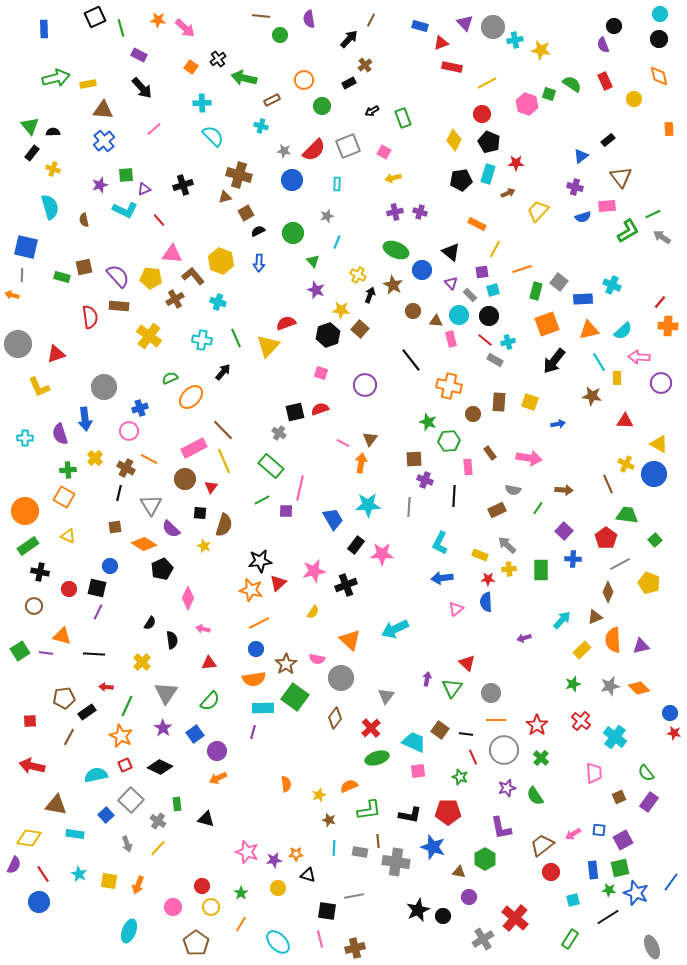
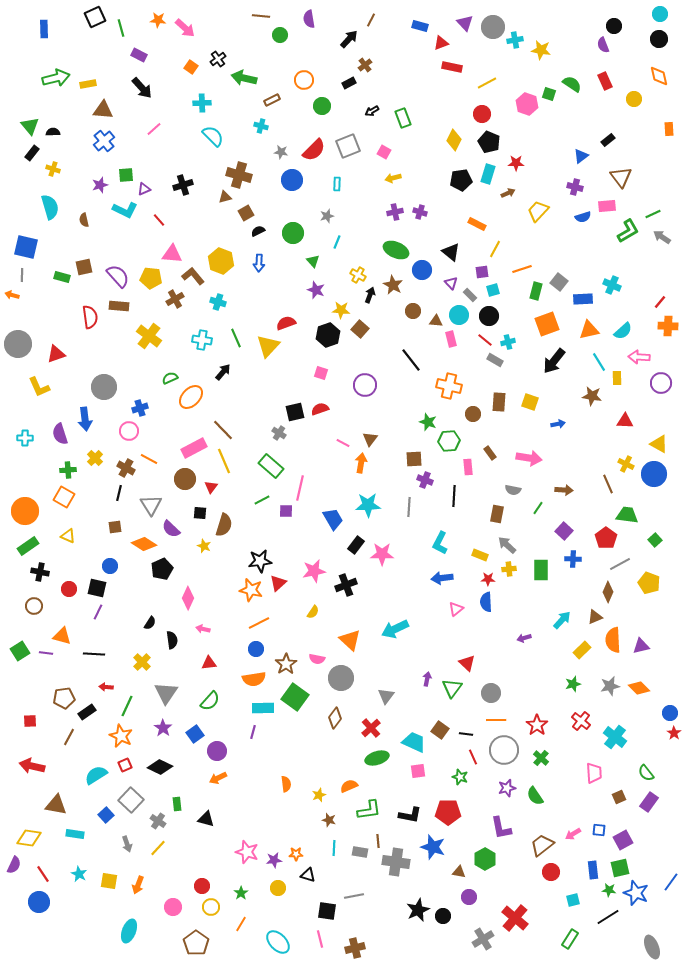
gray star at (284, 151): moved 3 px left, 1 px down
brown rectangle at (497, 510): moved 4 px down; rotated 54 degrees counterclockwise
red star at (674, 733): rotated 24 degrees clockwise
cyan semicircle at (96, 775): rotated 20 degrees counterclockwise
